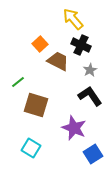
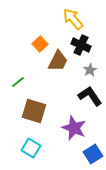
brown trapezoid: rotated 90 degrees clockwise
brown square: moved 2 px left, 6 px down
